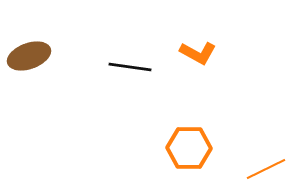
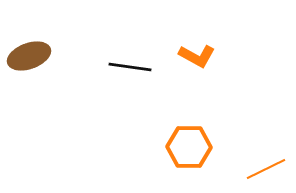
orange L-shape: moved 1 px left, 3 px down
orange hexagon: moved 1 px up
